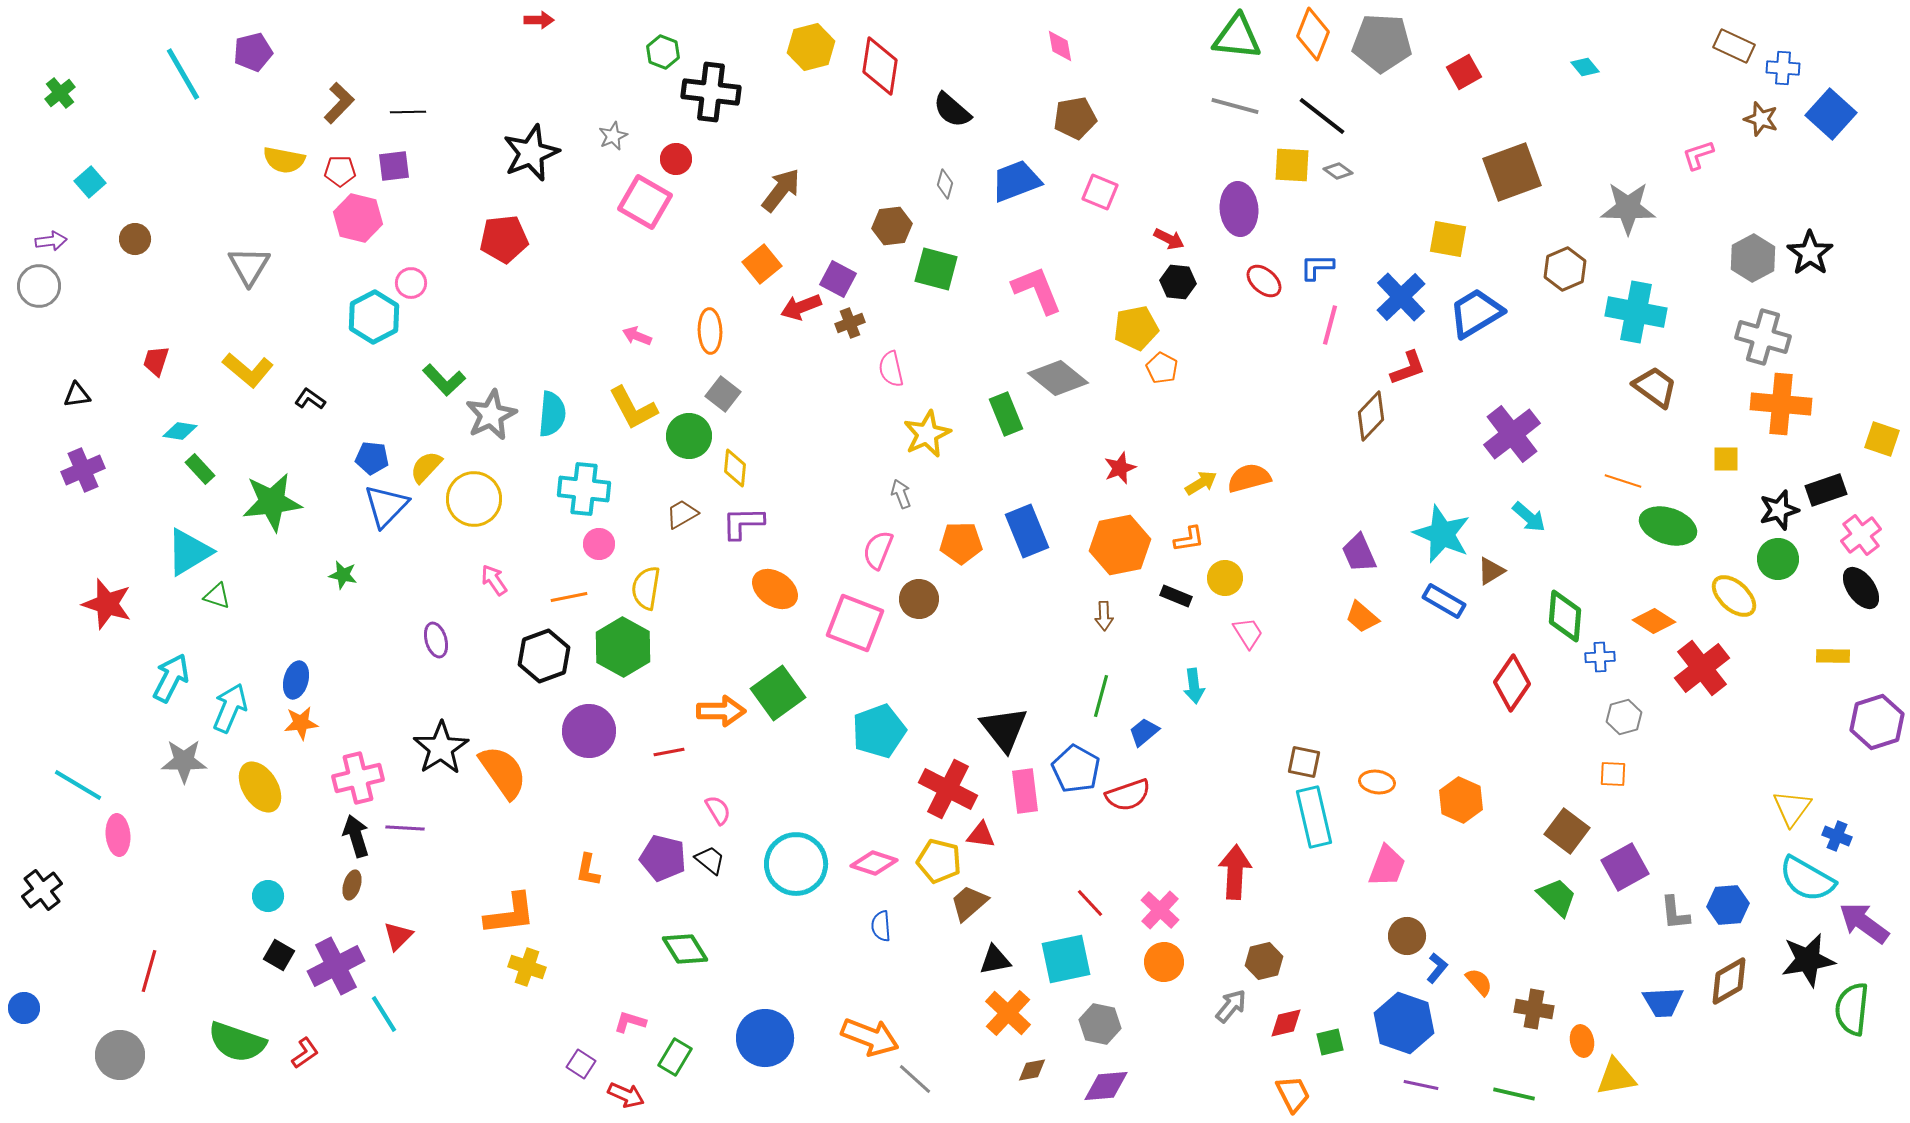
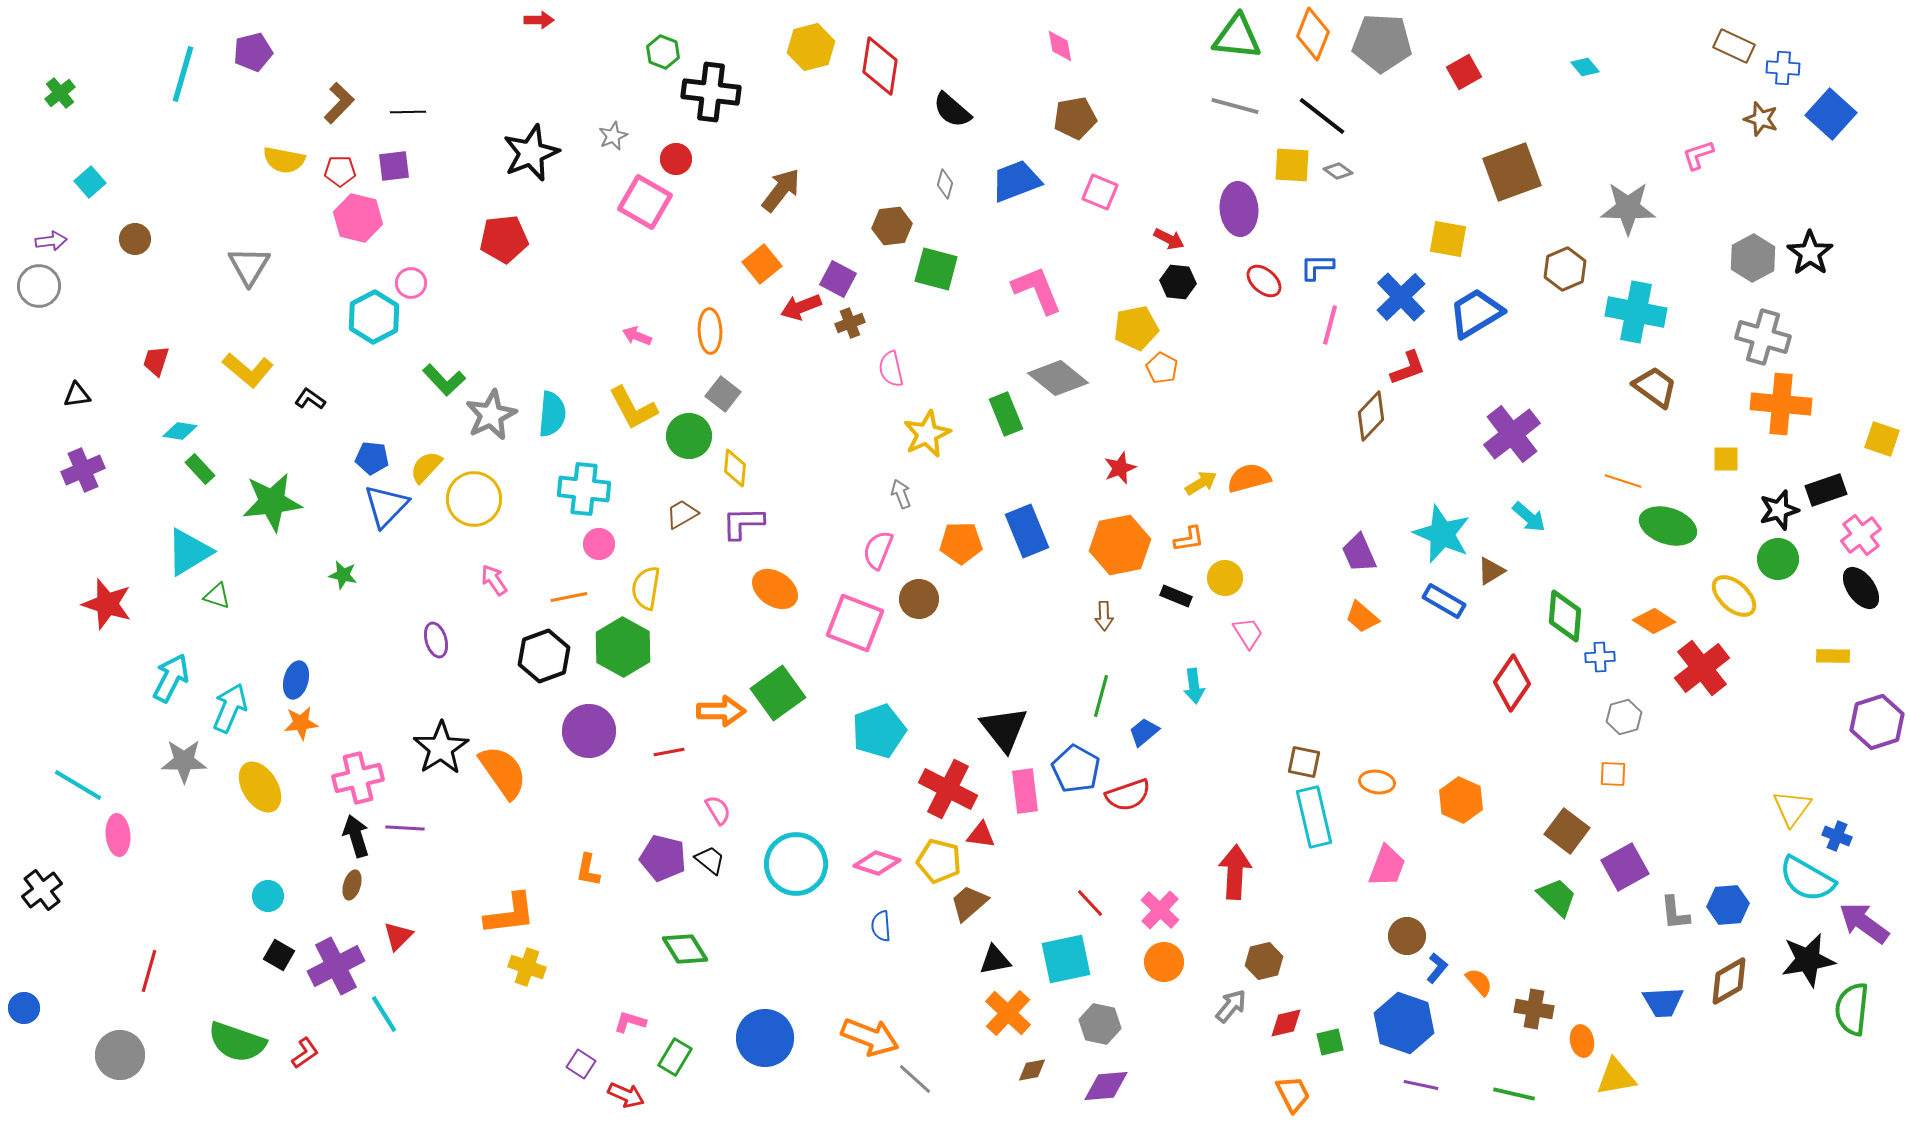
cyan line at (183, 74): rotated 46 degrees clockwise
pink diamond at (874, 863): moved 3 px right
